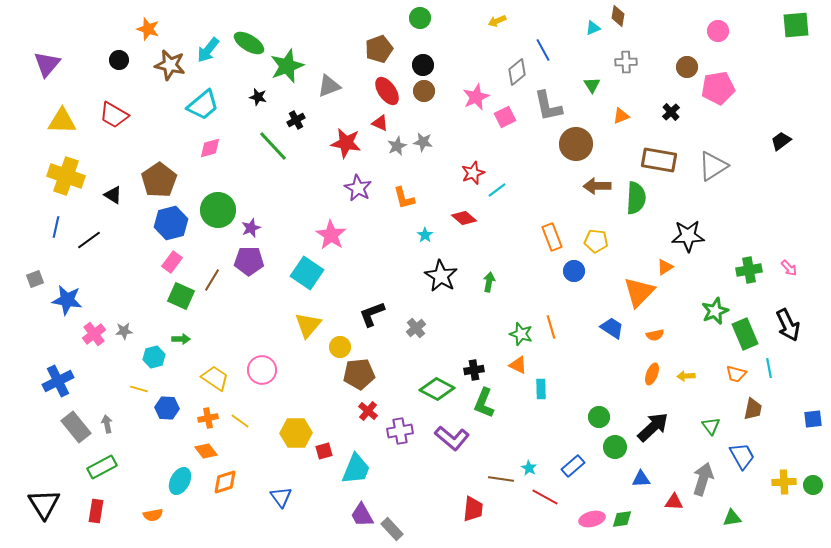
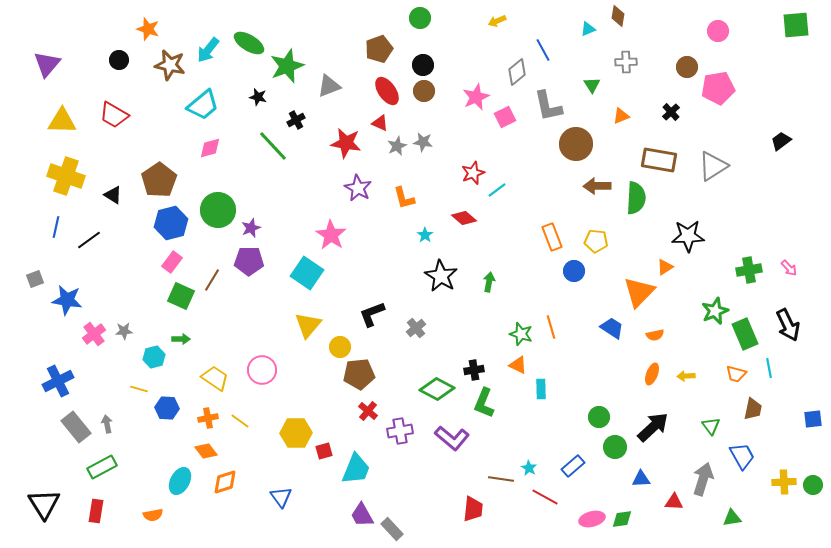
cyan triangle at (593, 28): moved 5 px left, 1 px down
